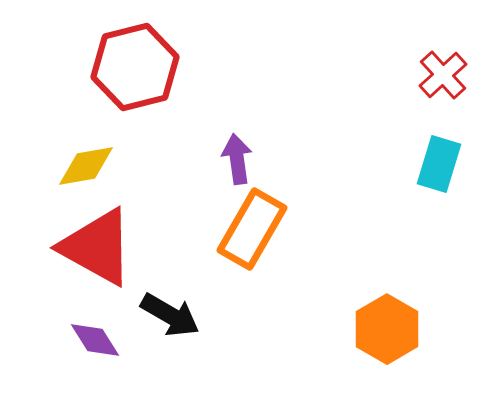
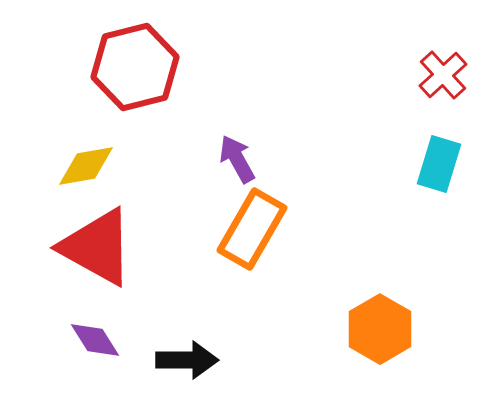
purple arrow: rotated 21 degrees counterclockwise
black arrow: moved 17 px right, 45 px down; rotated 30 degrees counterclockwise
orange hexagon: moved 7 px left
